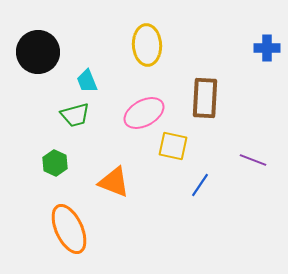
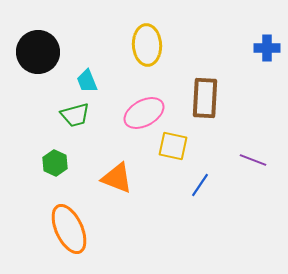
orange triangle: moved 3 px right, 4 px up
